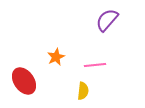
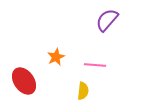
pink line: rotated 10 degrees clockwise
